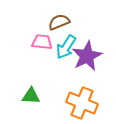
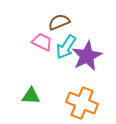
pink trapezoid: rotated 20 degrees clockwise
